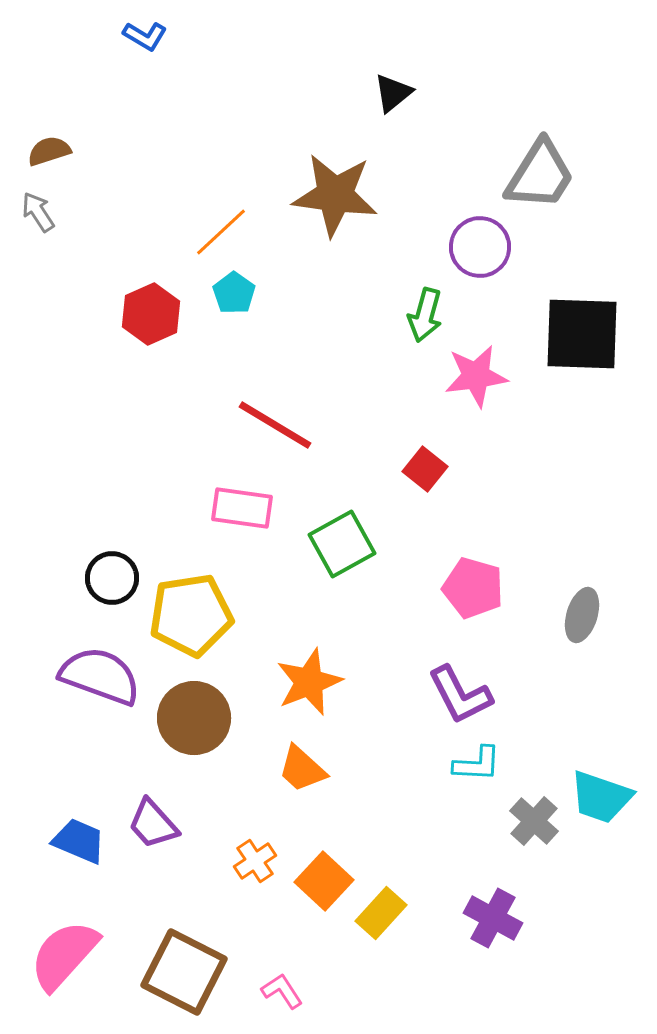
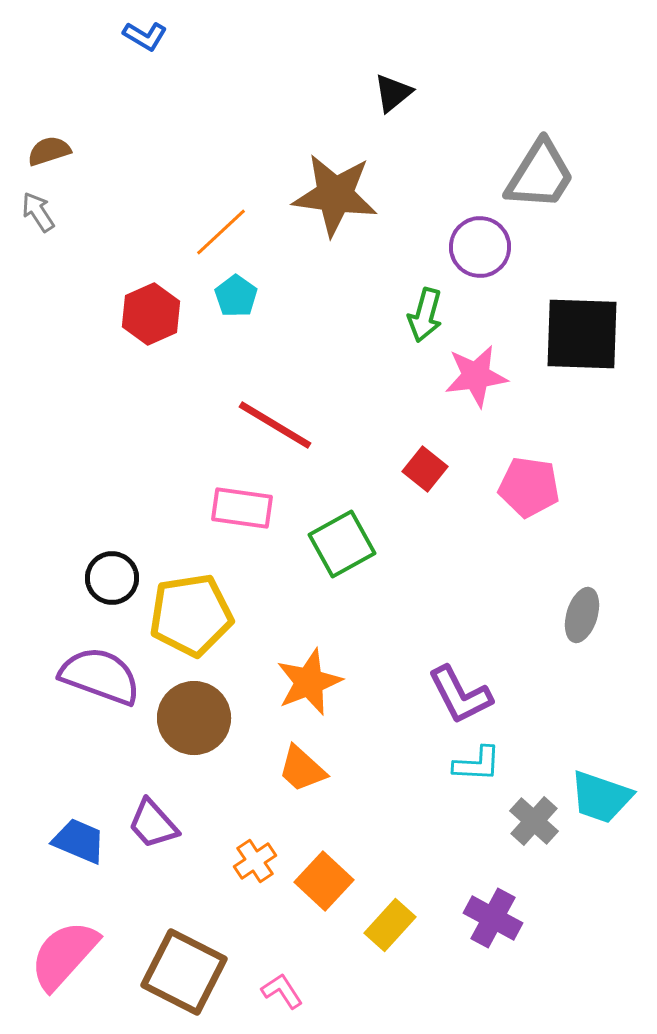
cyan pentagon: moved 2 px right, 3 px down
pink pentagon: moved 56 px right, 101 px up; rotated 8 degrees counterclockwise
yellow rectangle: moved 9 px right, 12 px down
